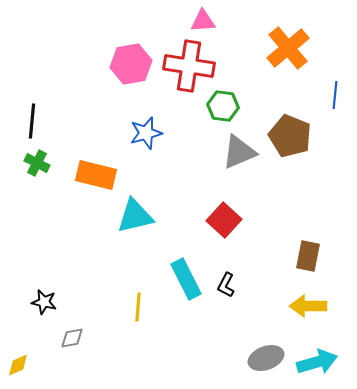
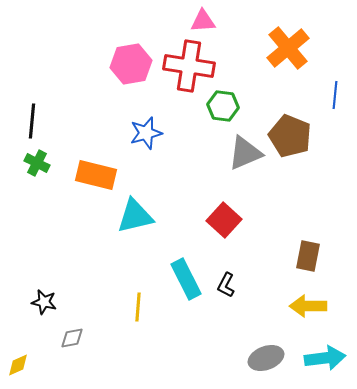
gray triangle: moved 6 px right, 1 px down
cyan arrow: moved 8 px right, 4 px up; rotated 9 degrees clockwise
